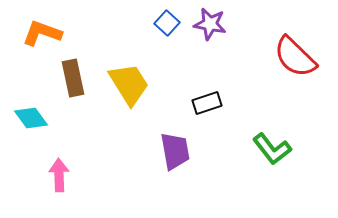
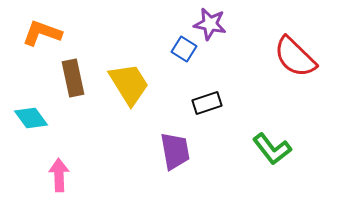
blue square: moved 17 px right, 26 px down; rotated 10 degrees counterclockwise
